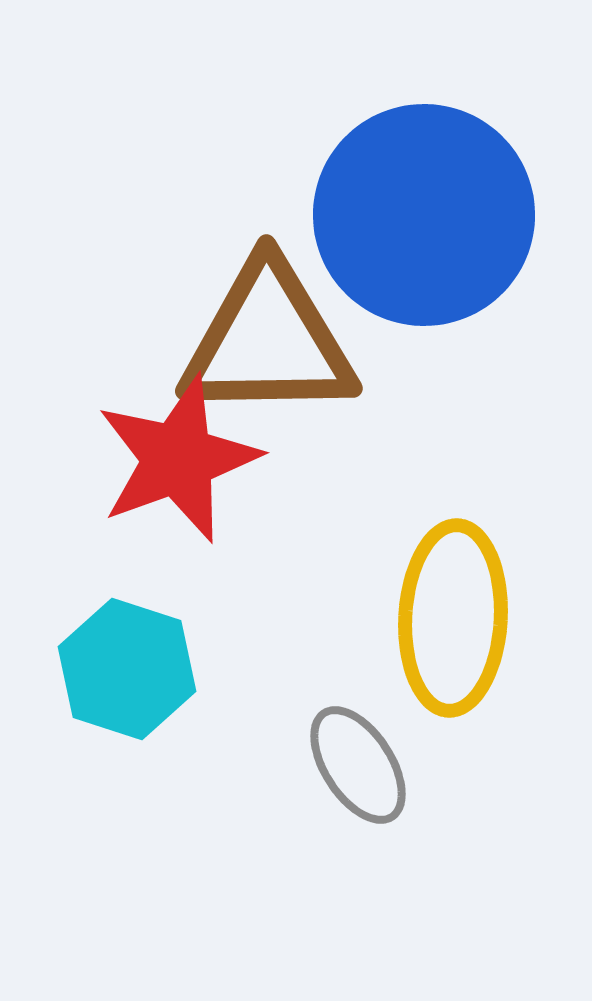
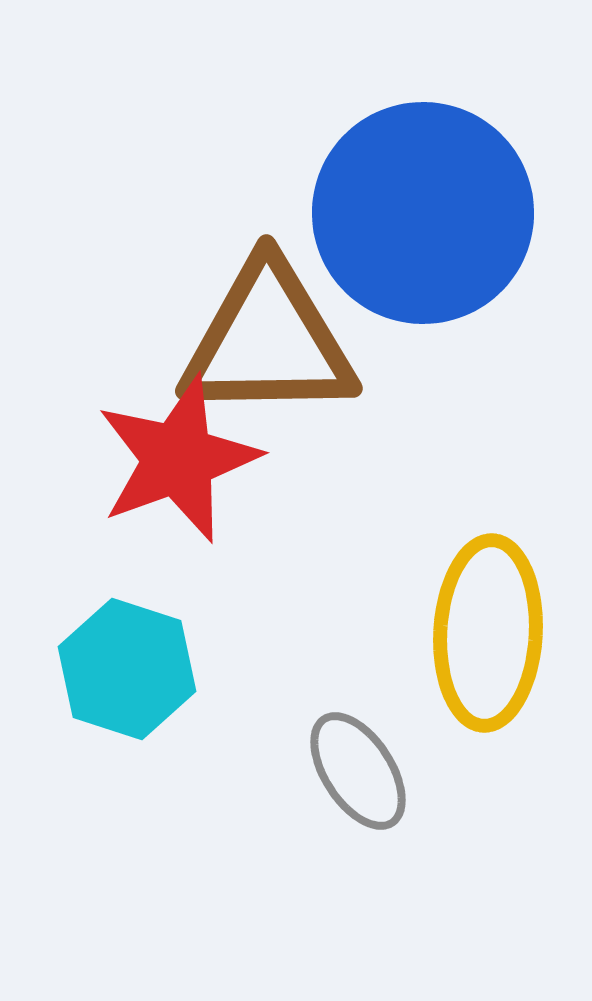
blue circle: moved 1 px left, 2 px up
yellow ellipse: moved 35 px right, 15 px down
gray ellipse: moved 6 px down
